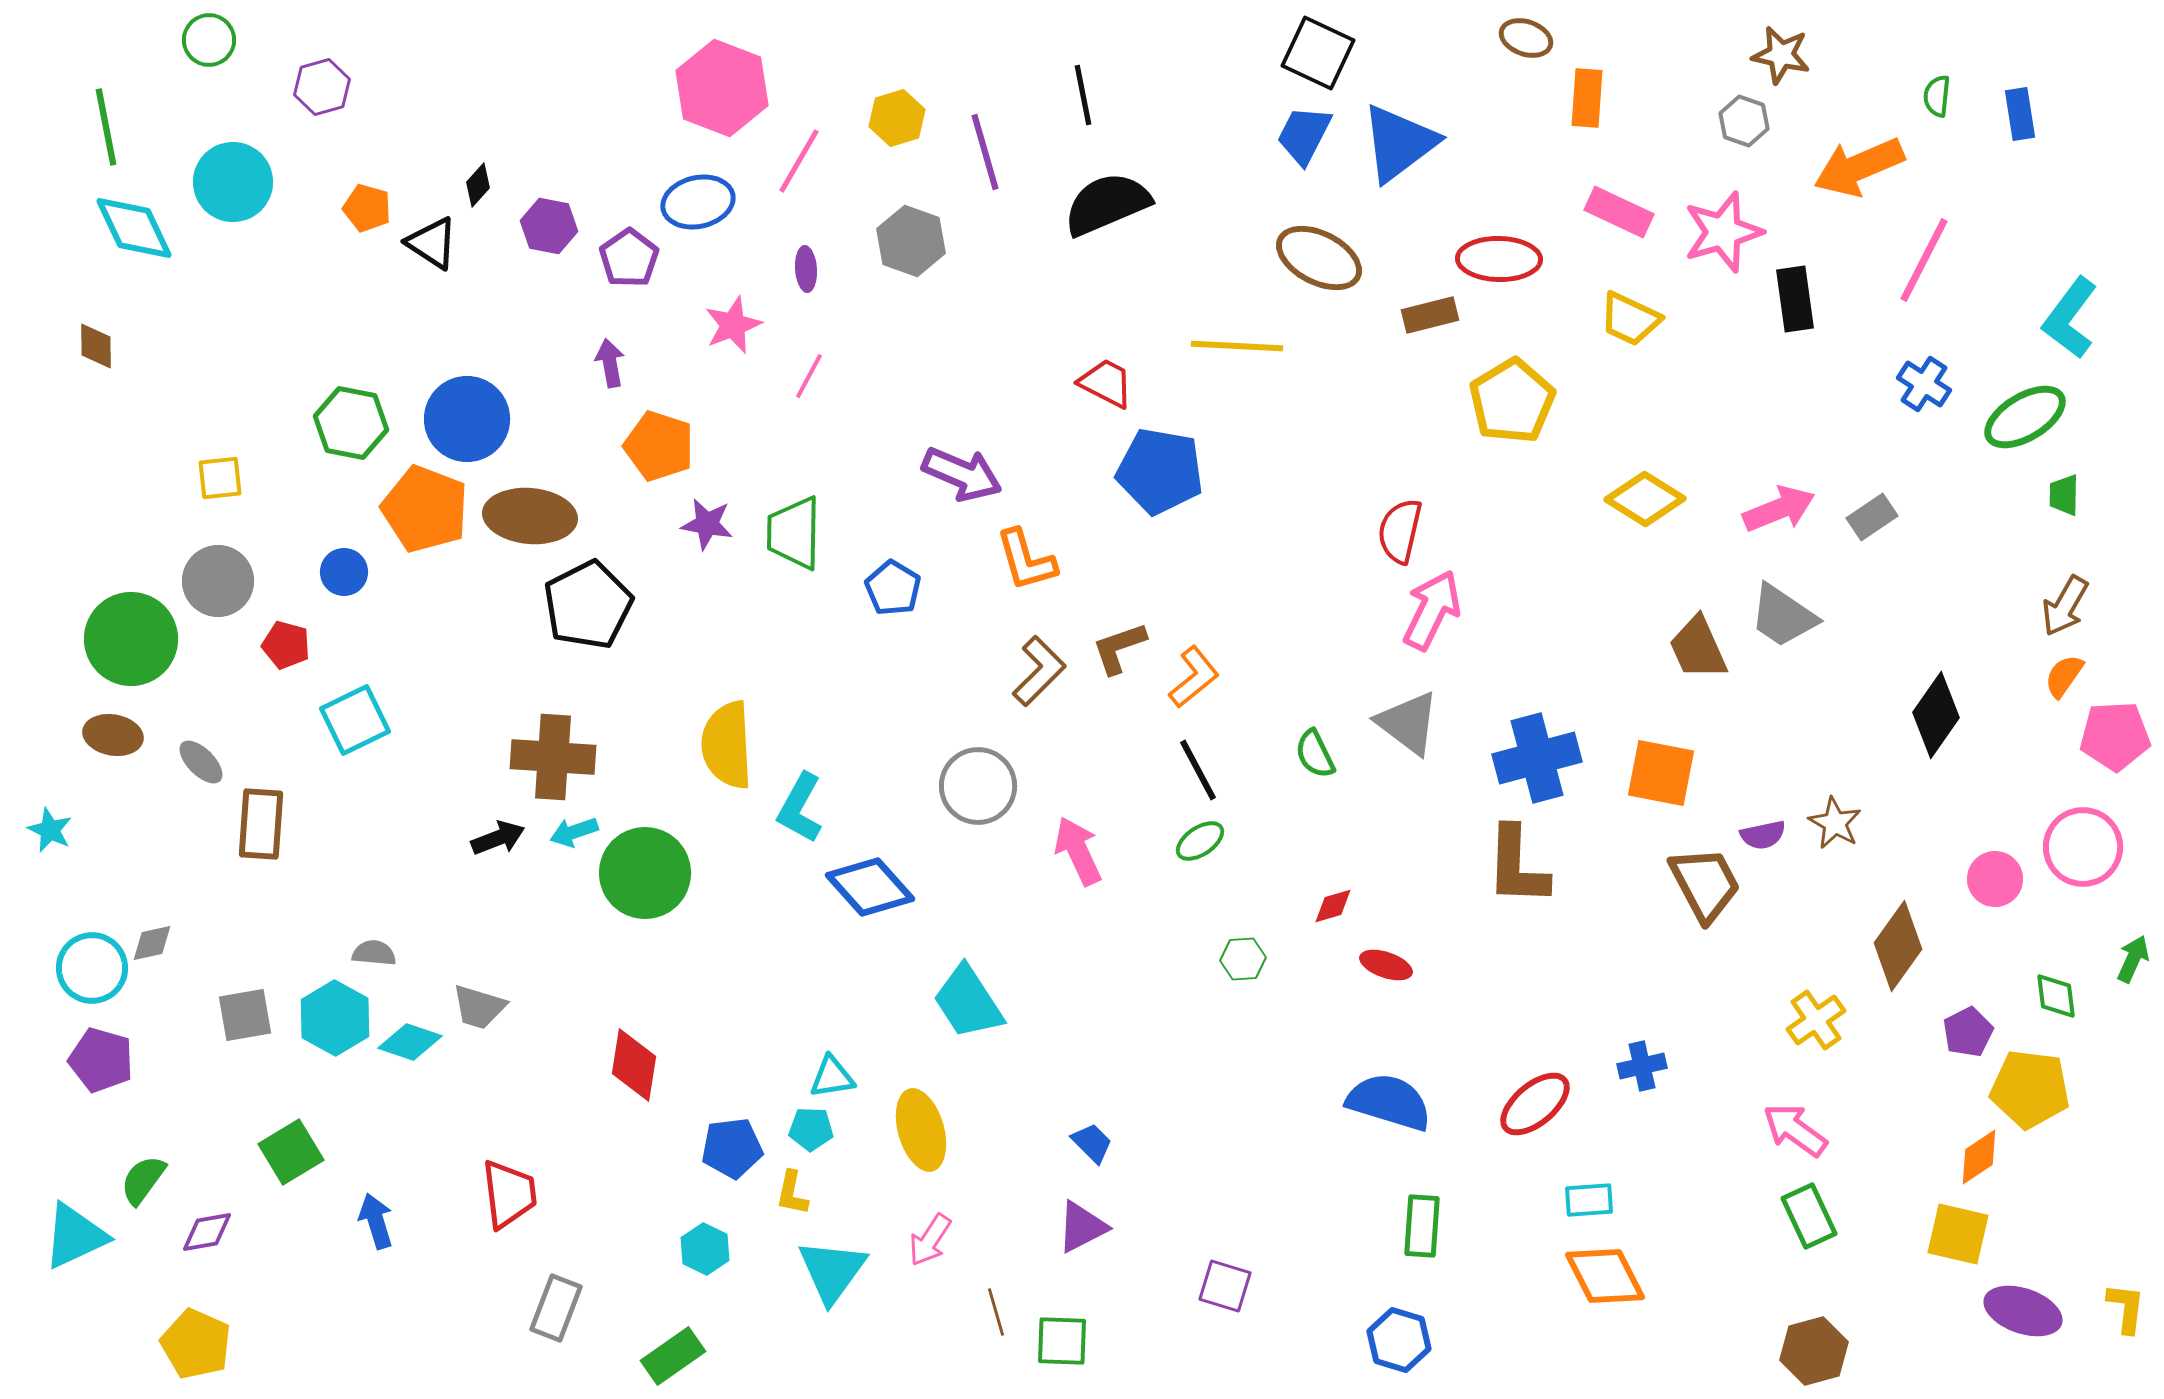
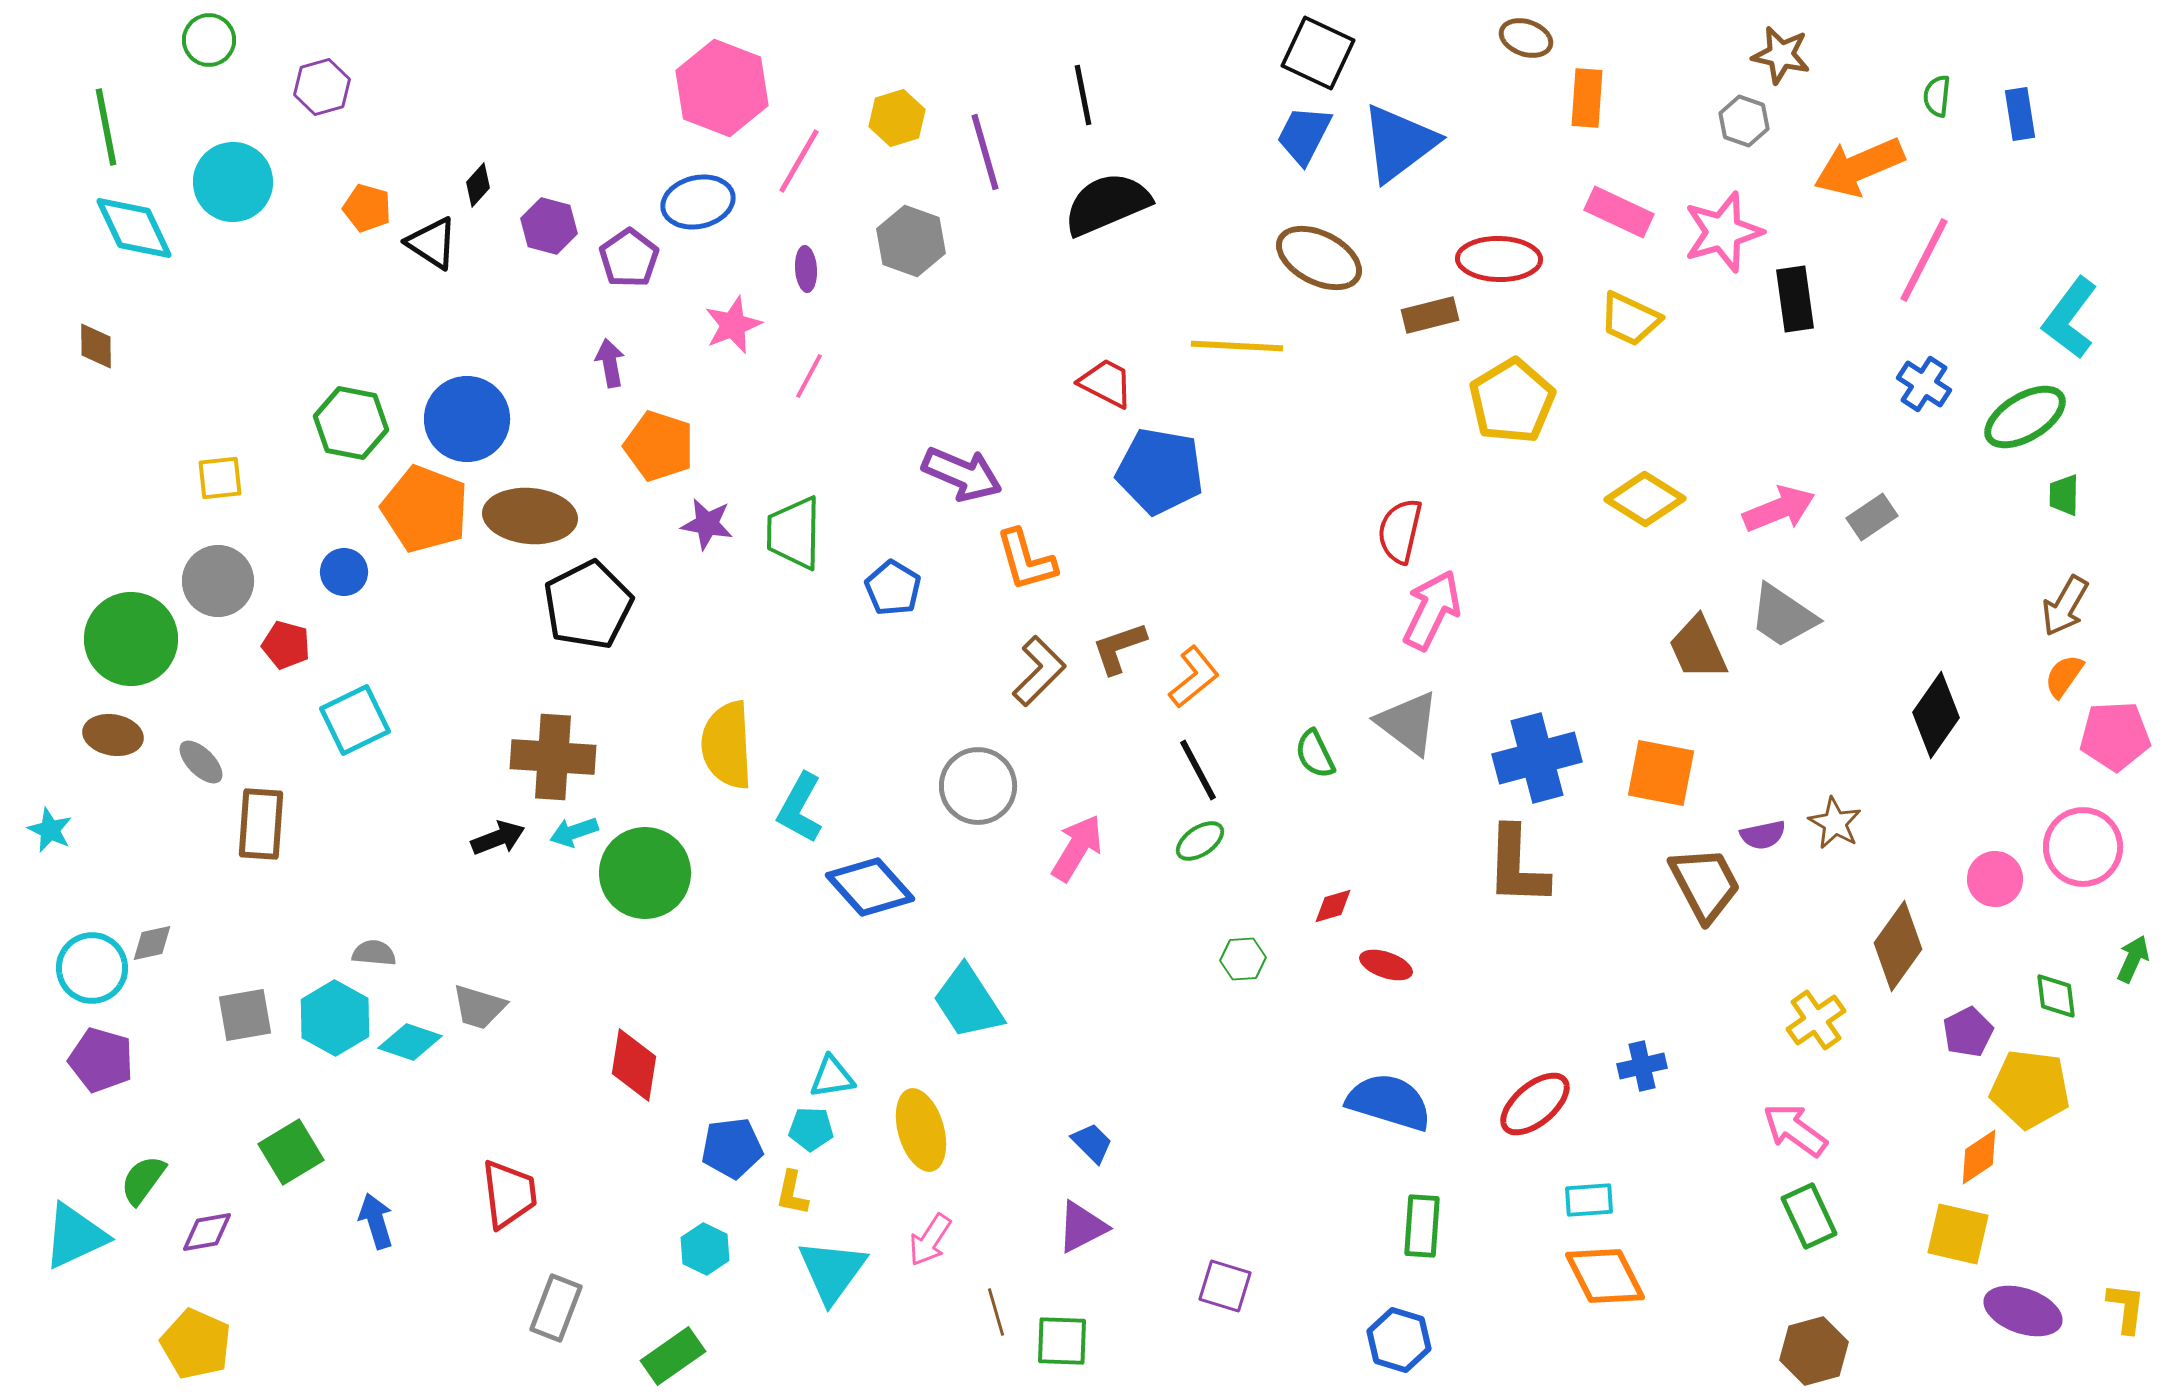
purple hexagon at (549, 226): rotated 4 degrees clockwise
pink arrow at (1078, 851): moved 1 px left, 3 px up; rotated 56 degrees clockwise
